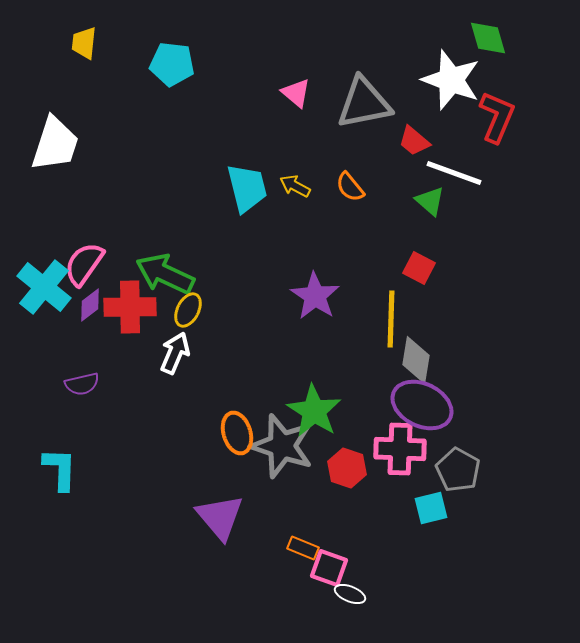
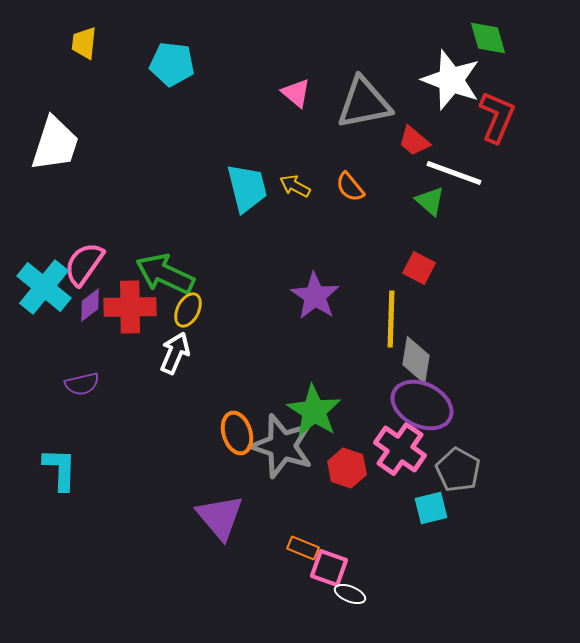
pink cross: rotated 33 degrees clockwise
